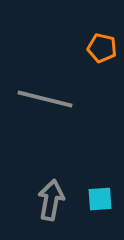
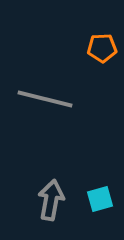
orange pentagon: rotated 16 degrees counterclockwise
cyan square: rotated 12 degrees counterclockwise
